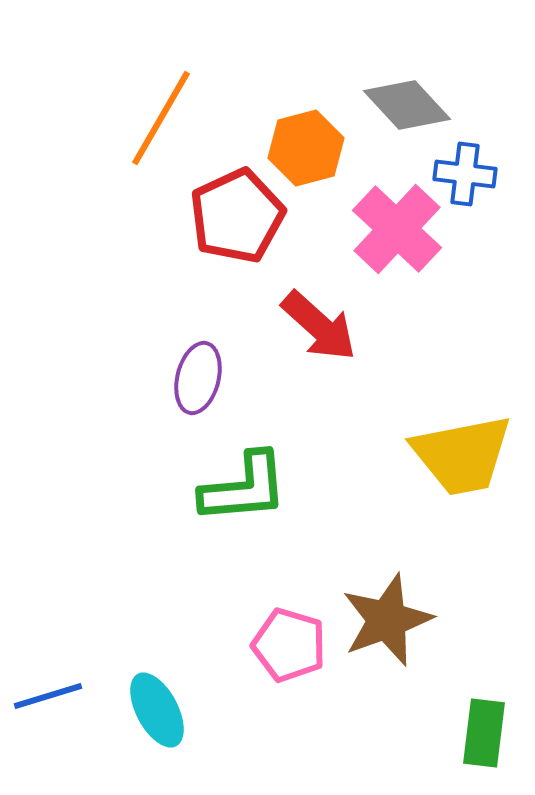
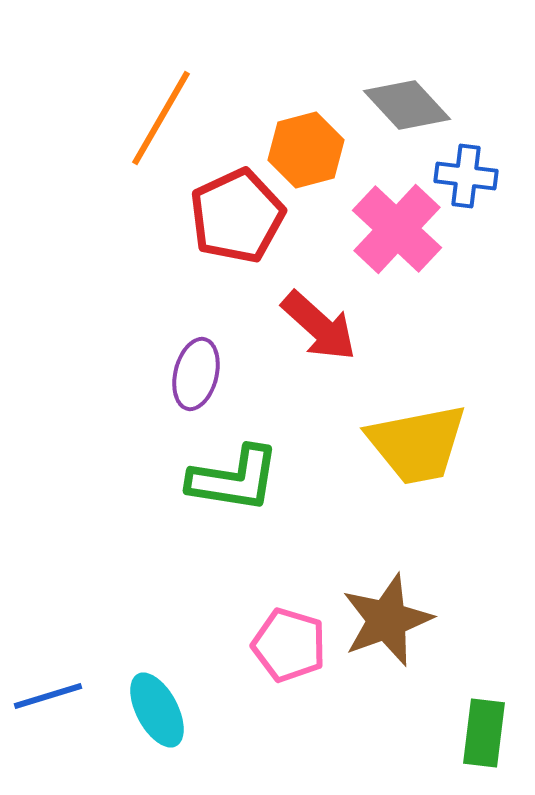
orange hexagon: moved 2 px down
blue cross: moved 1 px right, 2 px down
purple ellipse: moved 2 px left, 4 px up
yellow trapezoid: moved 45 px left, 11 px up
green L-shape: moved 10 px left, 9 px up; rotated 14 degrees clockwise
